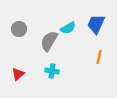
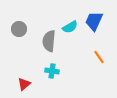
blue trapezoid: moved 2 px left, 3 px up
cyan semicircle: moved 2 px right, 1 px up
gray semicircle: rotated 25 degrees counterclockwise
orange line: rotated 48 degrees counterclockwise
red triangle: moved 6 px right, 10 px down
